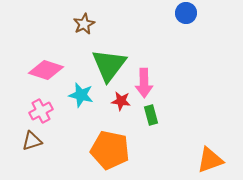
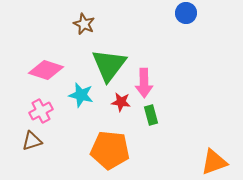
brown star: rotated 20 degrees counterclockwise
red star: moved 1 px down
orange pentagon: rotated 6 degrees counterclockwise
orange triangle: moved 4 px right, 2 px down
